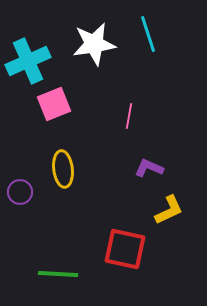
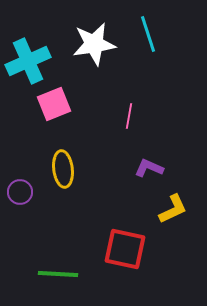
yellow L-shape: moved 4 px right, 1 px up
